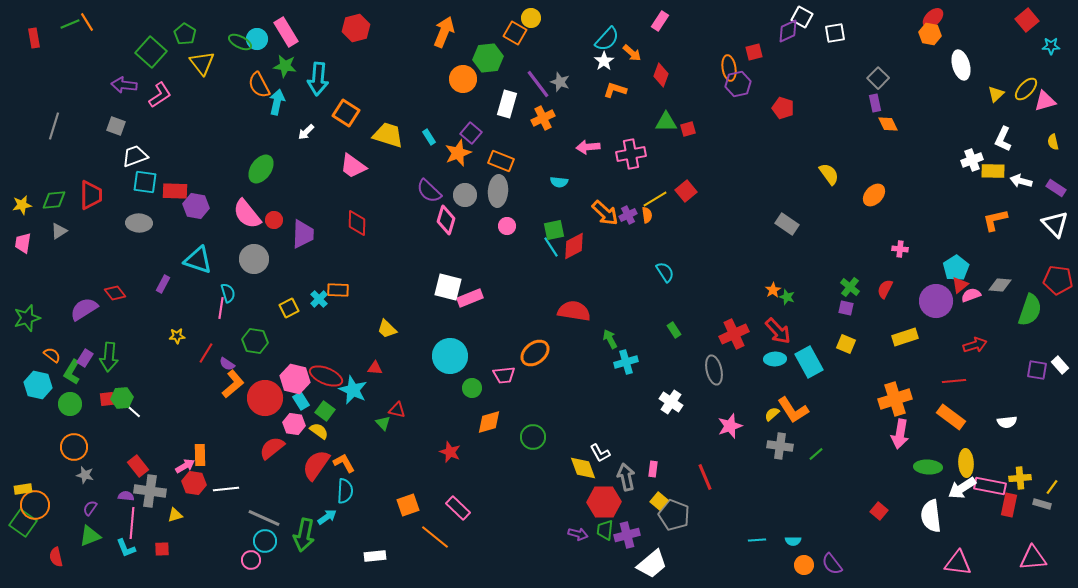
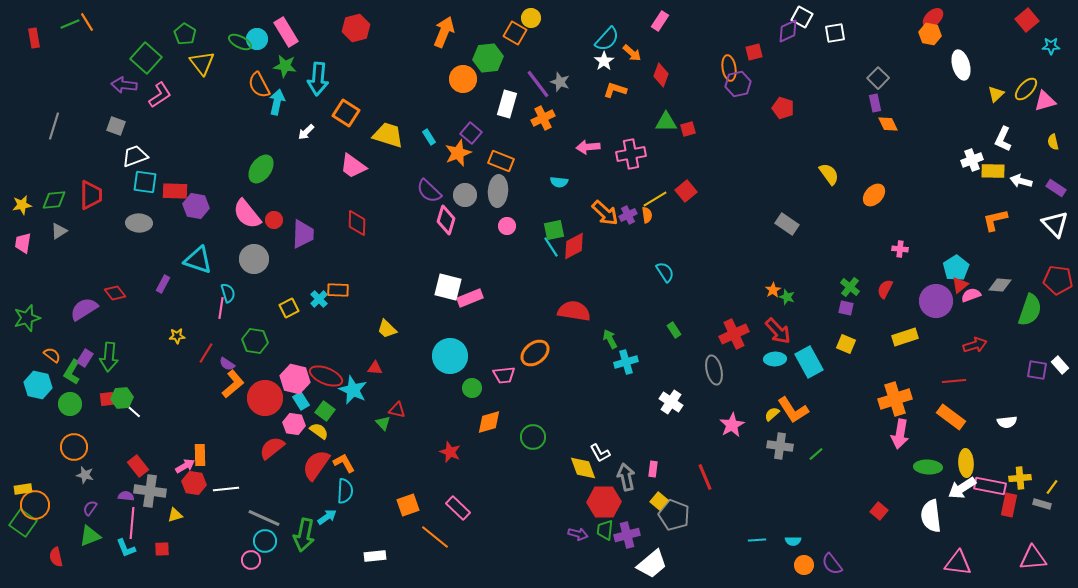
green square at (151, 52): moved 5 px left, 6 px down
pink star at (730, 426): moved 2 px right, 1 px up; rotated 10 degrees counterclockwise
